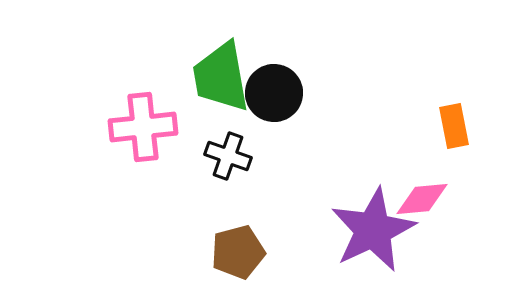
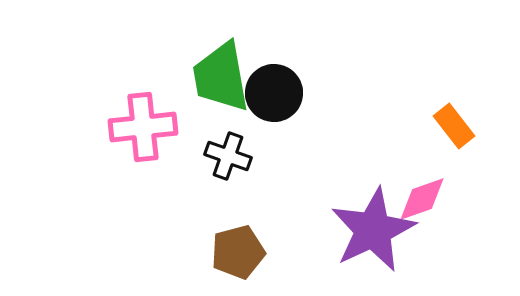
orange rectangle: rotated 27 degrees counterclockwise
pink diamond: rotated 14 degrees counterclockwise
